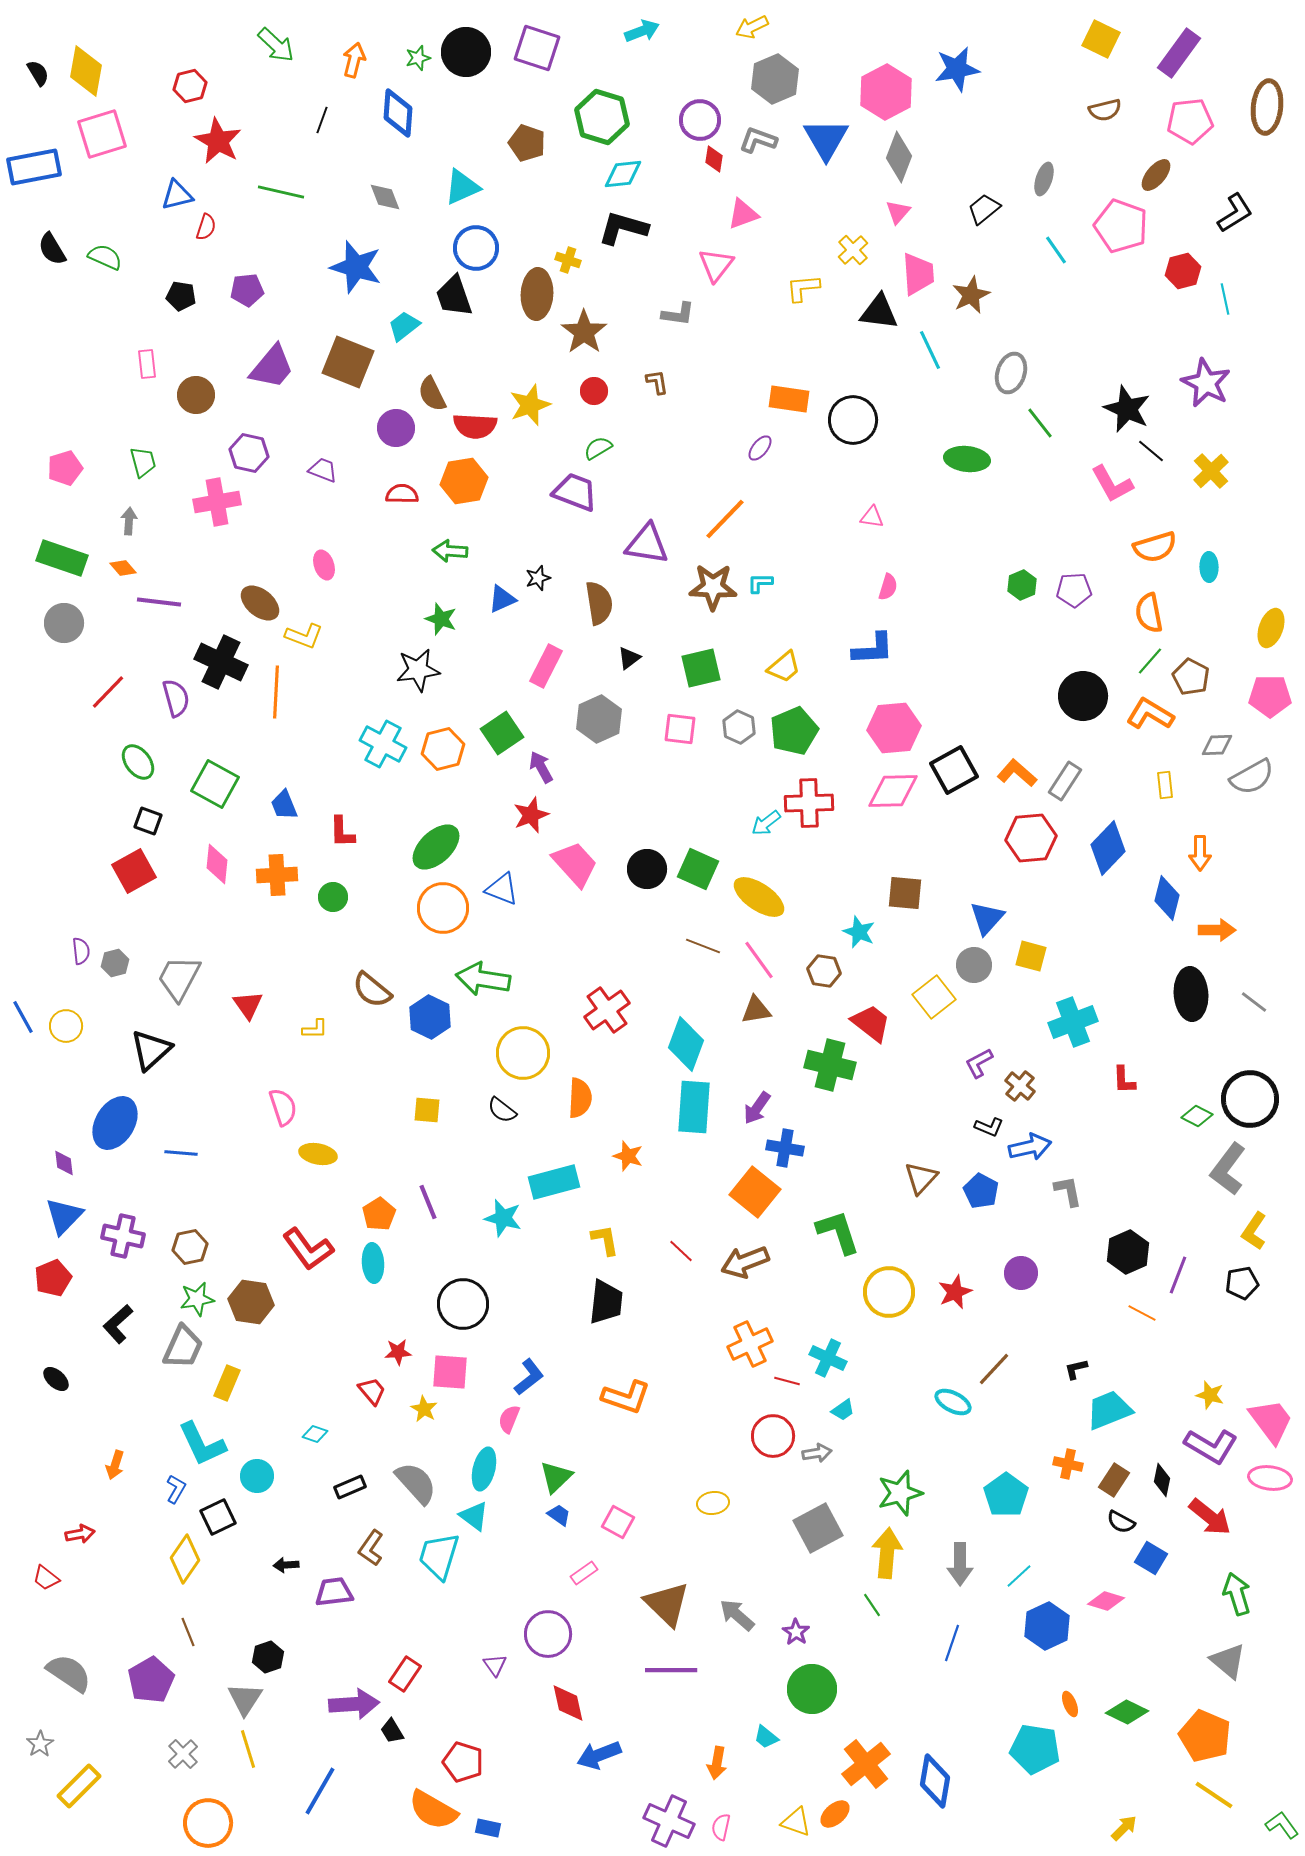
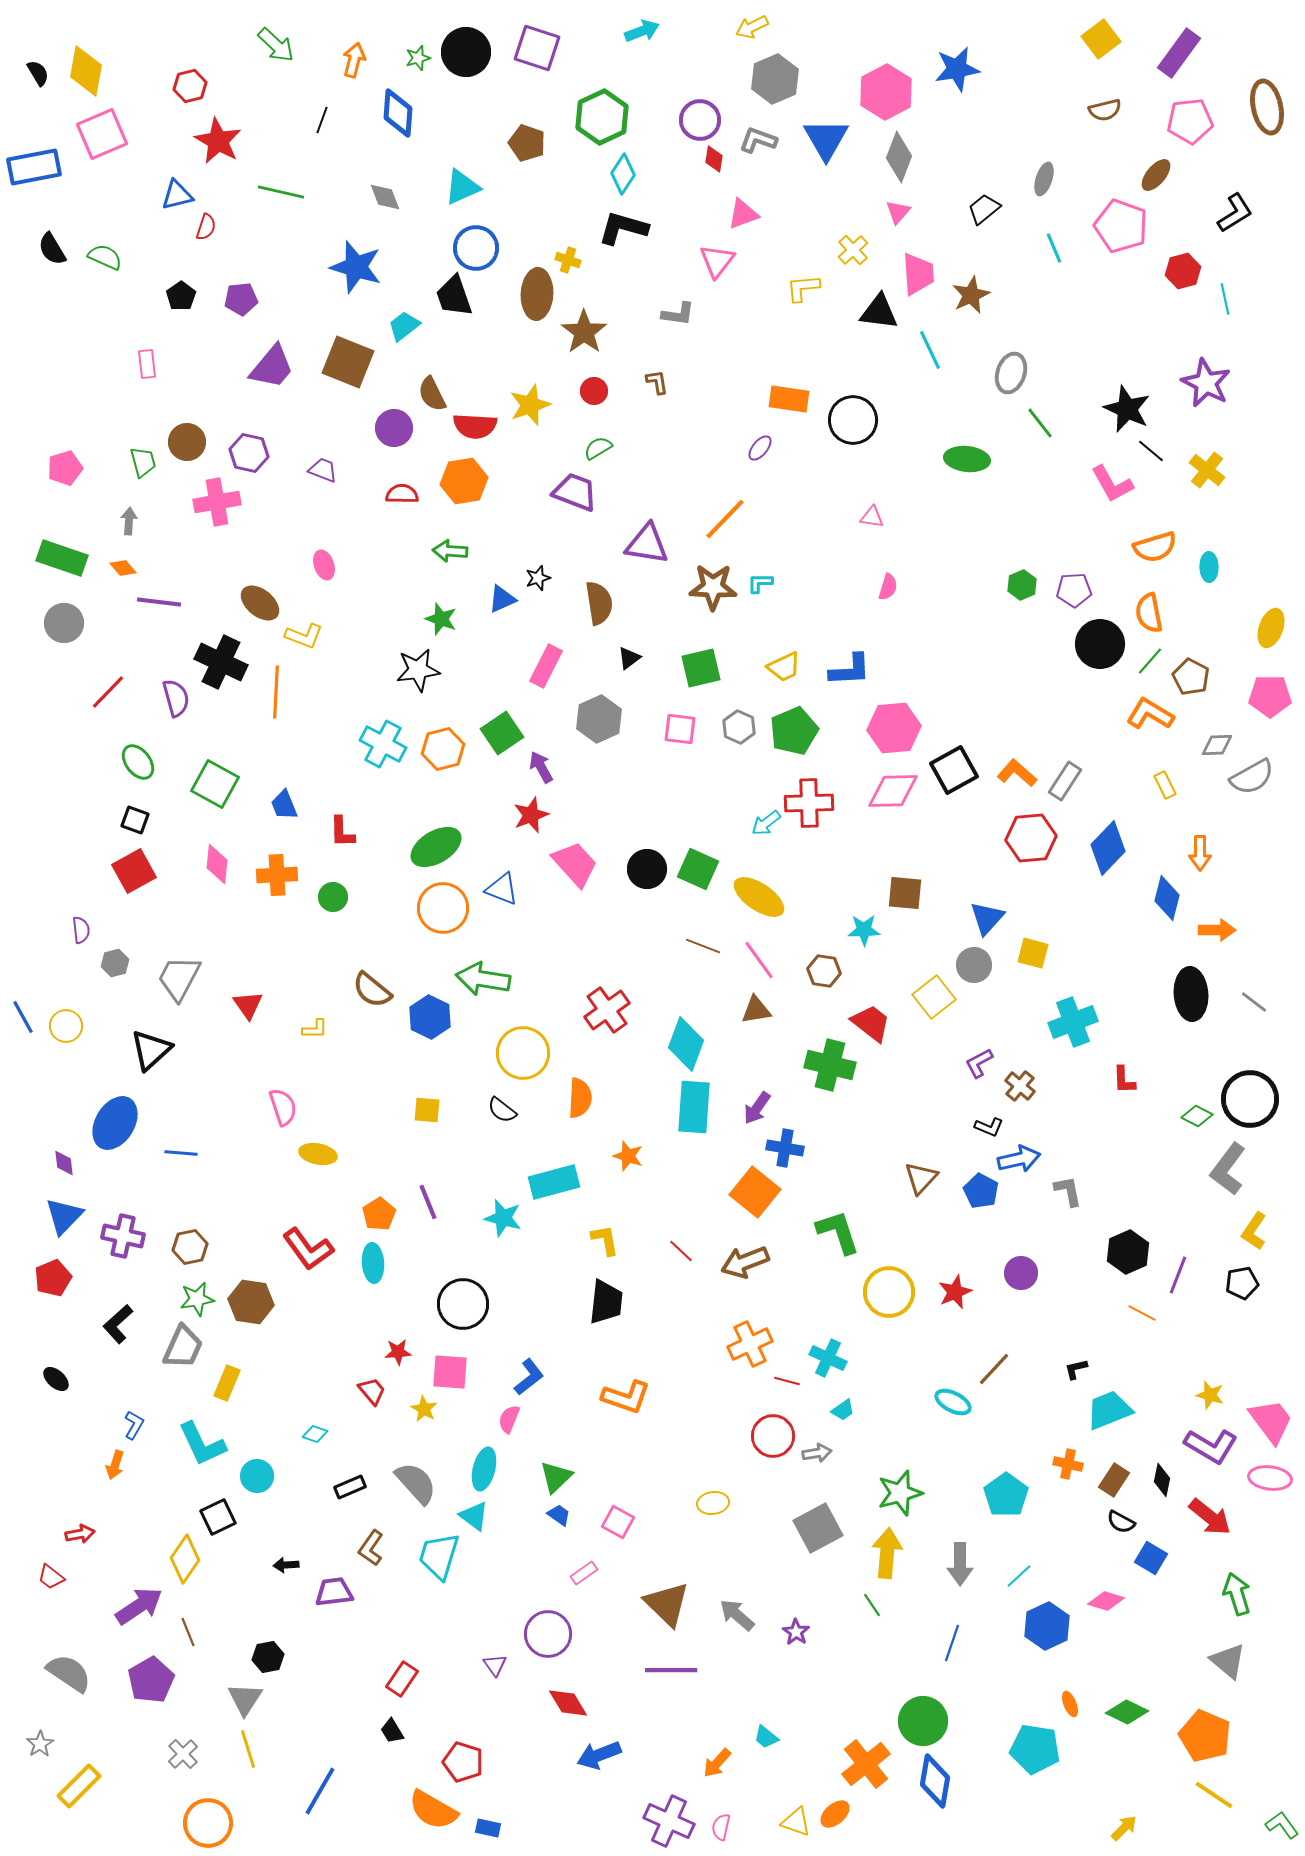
yellow square at (1101, 39): rotated 27 degrees clockwise
brown ellipse at (1267, 107): rotated 18 degrees counterclockwise
green hexagon at (602, 117): rotated 18 degrees clockwise
pink square at (102, 134): rotated 6 degrees counterclockwise
cyan diamond at (623, 174): rotated 51 degrees counterclockwise
cyan line at (1056, 250): moved 2 px left, 2 px up; rotated 12 degrees clockwise
pink triangle at (716, 265): moved 1 px right, 4 px up
purple pentagon at (247, 290): moved 6 px left, 9 px down
black pentagon at (181, 296): rotated 28 degrees clockwise
brown circle at (196, 395): moved 9 px left, 47 px down
purple circle at (396, 428): moved 2 px left
yellow cross at (1211, 471): moved 4 px left, 1 px up; rotated 9 degrees counterclockwise
blue L-shape at (873, 649): moved 23 px left, 21 px down
yellow trapezoid at (784, 667): rotated 15 degrees clockwise
black circle at (1083, 696): moved 17 px right, 52 px up
yellow rectangle at (1165, 785): rotated 20 degrees counterclockwise
black square at (148, 821): moved 13 px left, 1 px up
green ellipse at (436, 847): rotated 12 degrees clockwise
cyan star at (859, 932): moved 5 px right, 2 px up; rotated 24 degrees counterclockwise
purple semicircle at (81, 951): moved 21 px up
yellow square at (1031, 956): moved 2 px right, 3 px up
blue arrow at (1030, 1147): moved 11 px left, 12 px down
blue L-shape at (176, 1489): moved 42 px left, 64 px up
red trapezoid at (46, 1578): moved 5 px right, 1 px up
black hexagon at (268, 1657): rotated 8 degrees clockwise
red rectangle at (405, 1674): moved 3 px left, 5 px down
green circle at (812, 1689): moved 111 px right, 32 px down
red diamond at (568, 1703): rotated 18 degrees counterclockwise
purple arrow at (354, 1704): moved 215 px left, 98 px up; rotated 30 degrees counterclockwise
orange arrow at (717, 1763): rotated 32 degrees clockwise
